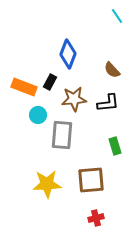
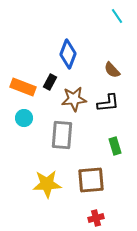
orange rectangle: moved 1 px left
cyan circle: moved 14 px left, 3 px down
